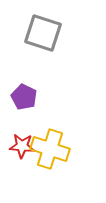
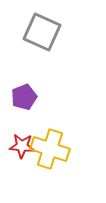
gray square: moved 1 px left, 1 px up; rotated 6 degrees clockwise
purple pentagon: rotated 25 degrees clockwise
